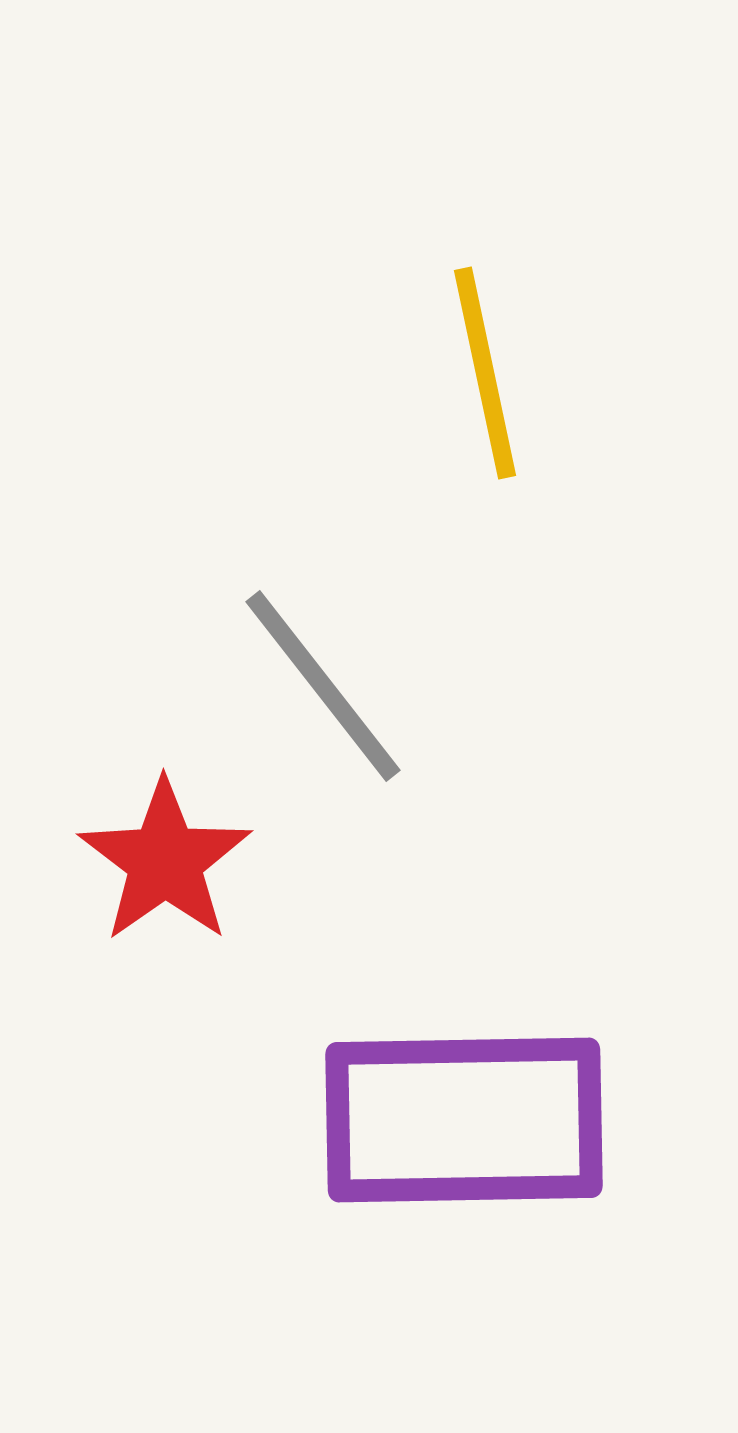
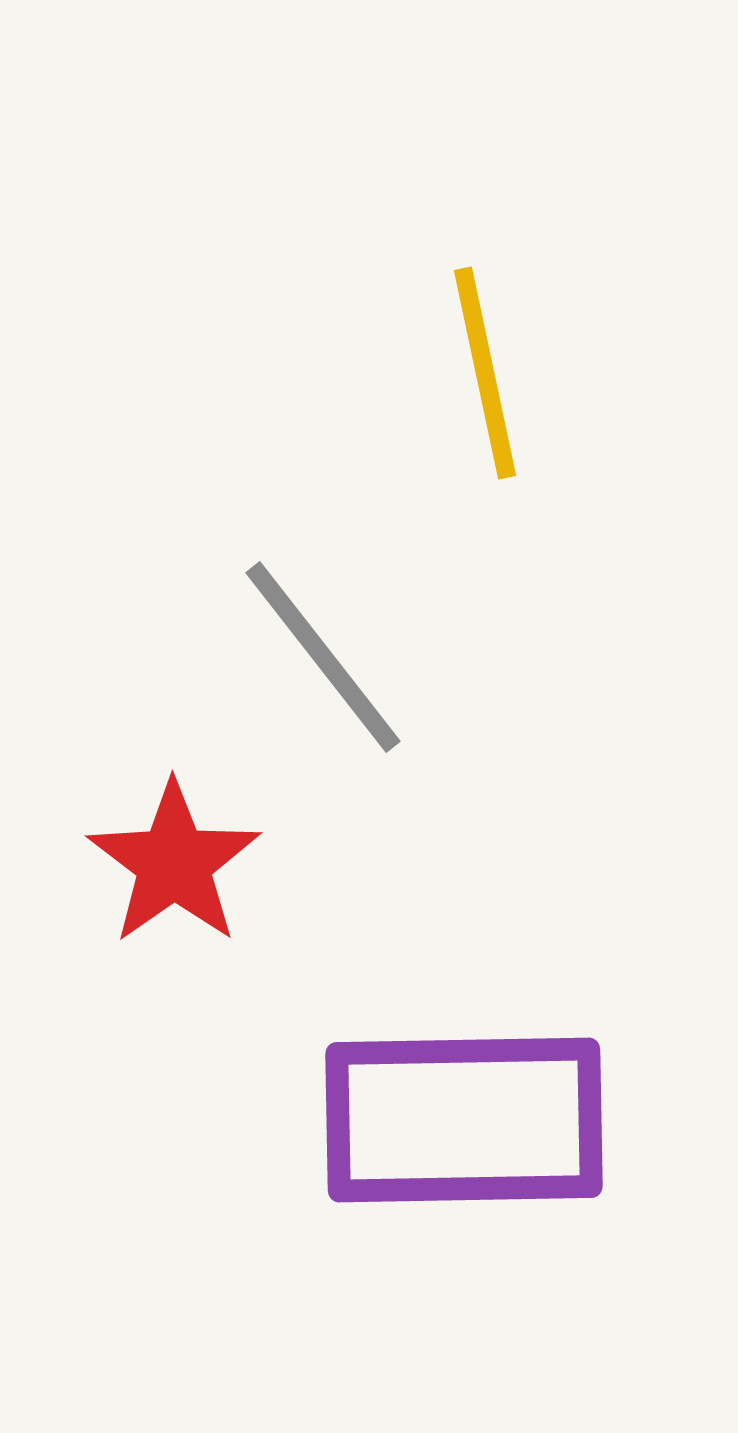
gray line: moved 29 px up
red star: moved 9 px right, 2 px down
